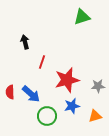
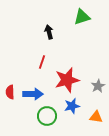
black arrow: moved 24 px right, 10 px up
gray star: rotated 24 degrees counterclockwise
blue arrow: moved 2 px right; rotated 42 degrees counterclockwise
orange triangle: moved 1 px right, 1 px down; rotated 24 degrees clockwise
